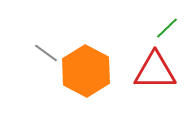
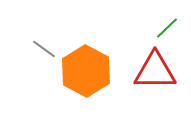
gray line: moved 2 px left, 4 px up
